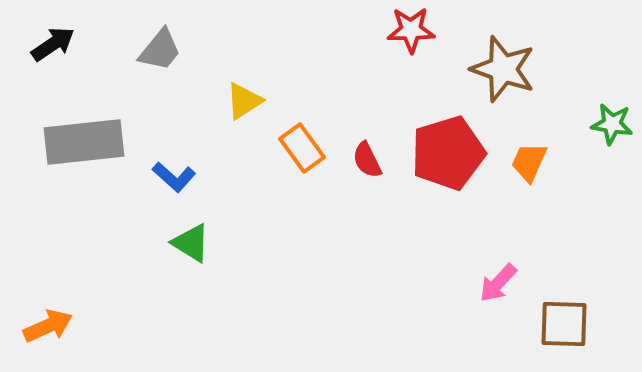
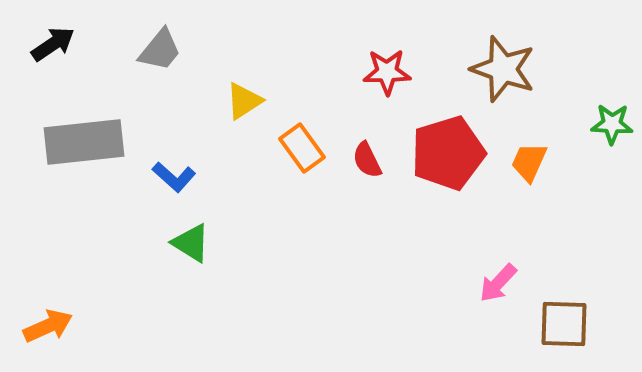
red star: moved 24 px left, 42 px down
green star: rotated 6 degrees counterclockwise
